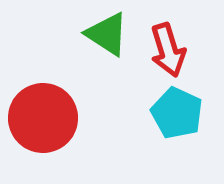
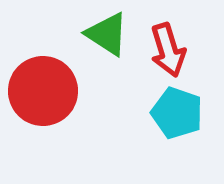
cyan pentagon: rotated 6 degrees counterclockwise
red circle: moved 27 px up
